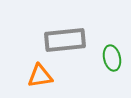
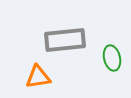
orange triangle: moved 2 px left, 1 px down
